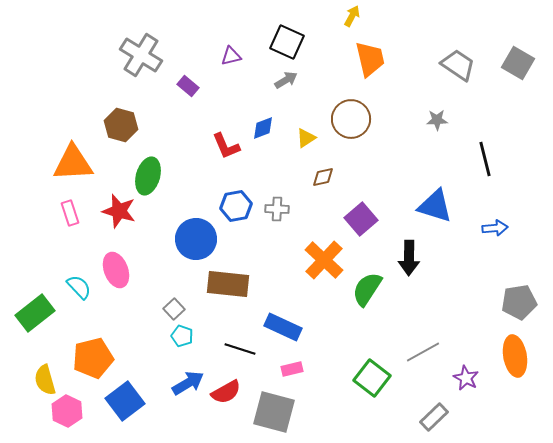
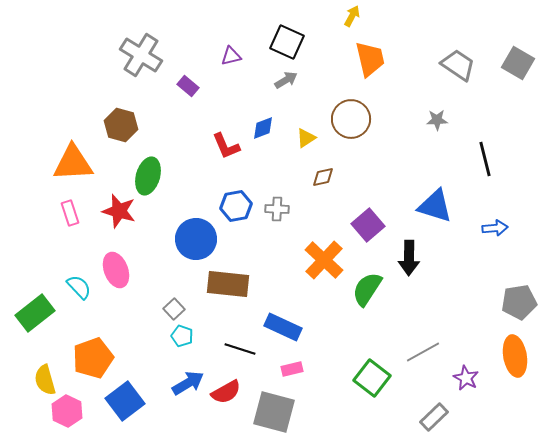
purple square at (361, 219): moved 7 px right, 6 px down
orange pentagon at (93, 358): rotated 6 degrees counterclockwise
